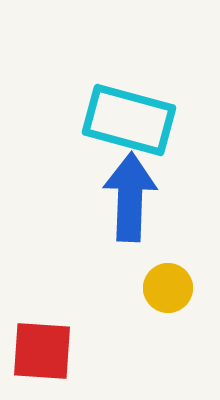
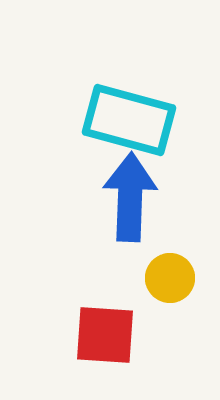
yellow circle: moved 2 px right, 10 px up
red square: moved 63 px right, 16 px up
